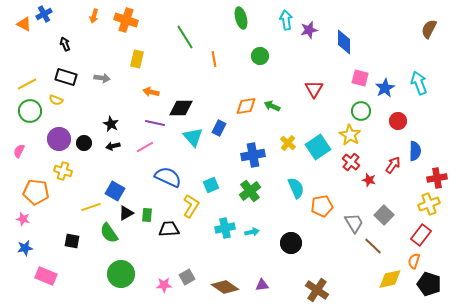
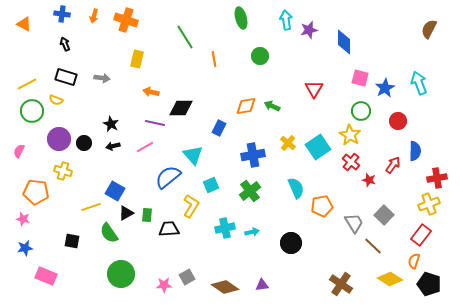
blue cross at (44, 14): moved 18 px right; rotated 35 degrees clockwise
green circle at (30, 111): moved 2 px right
cyan triangle at (193, 137): moved 18 px down
blue semicircle at (168, 177): rotated 64 degrees counterclockwise
yellow diamond at (390, 279): rotated 45 degrees clockwise
brown cross at (317, 290): moved 24 px right, 6 px up
